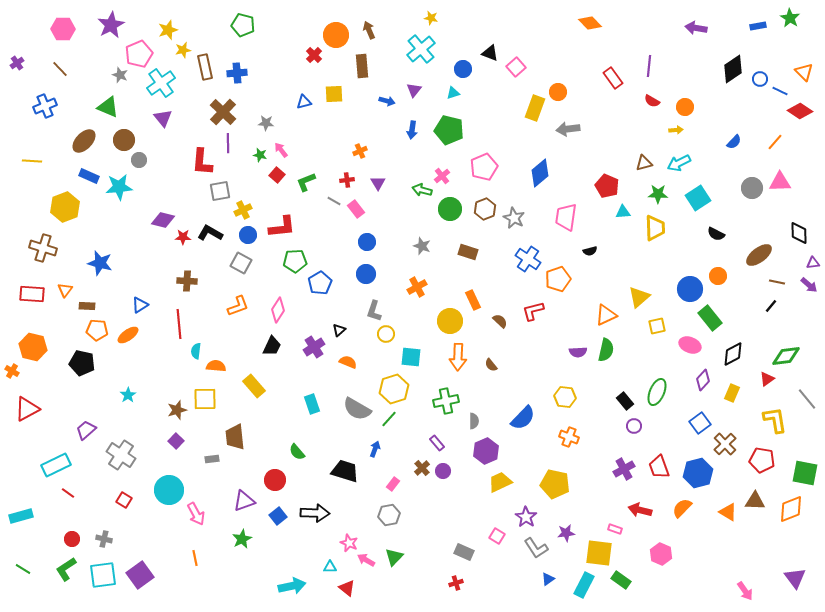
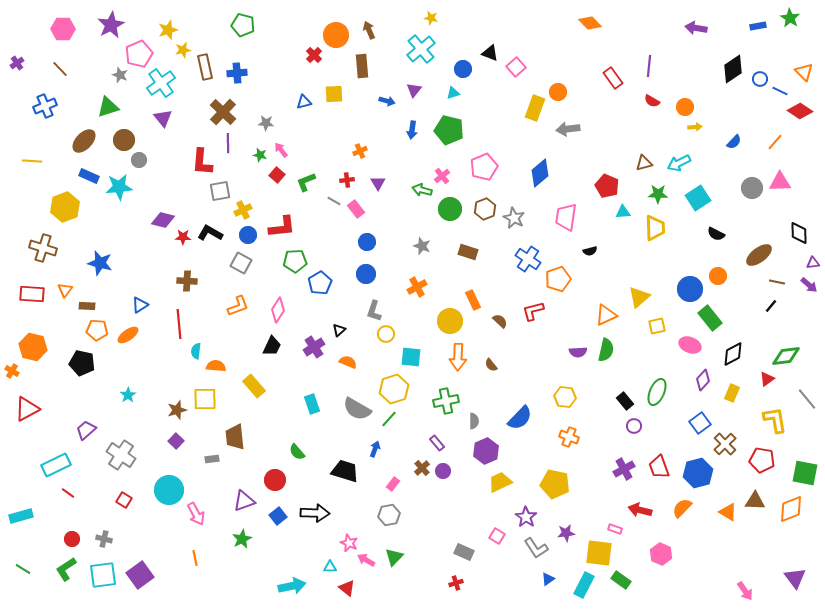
green triangle at (108, 107): rotated 40 degrees counterclockwise
yellow arrow at (676, 130): moved 19 px right, 3 px up
blue semicircle at (523, 418): moved 3 px left
